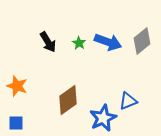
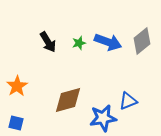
green star: rotated 24 degrees clockwise
orange star: rotated 20 degrees clockwise
brown diamond: rotated 20 degrees clockwise
blue star: rotated 16 degrees clockwise
blue square: rotated 14 degrees clockwise
